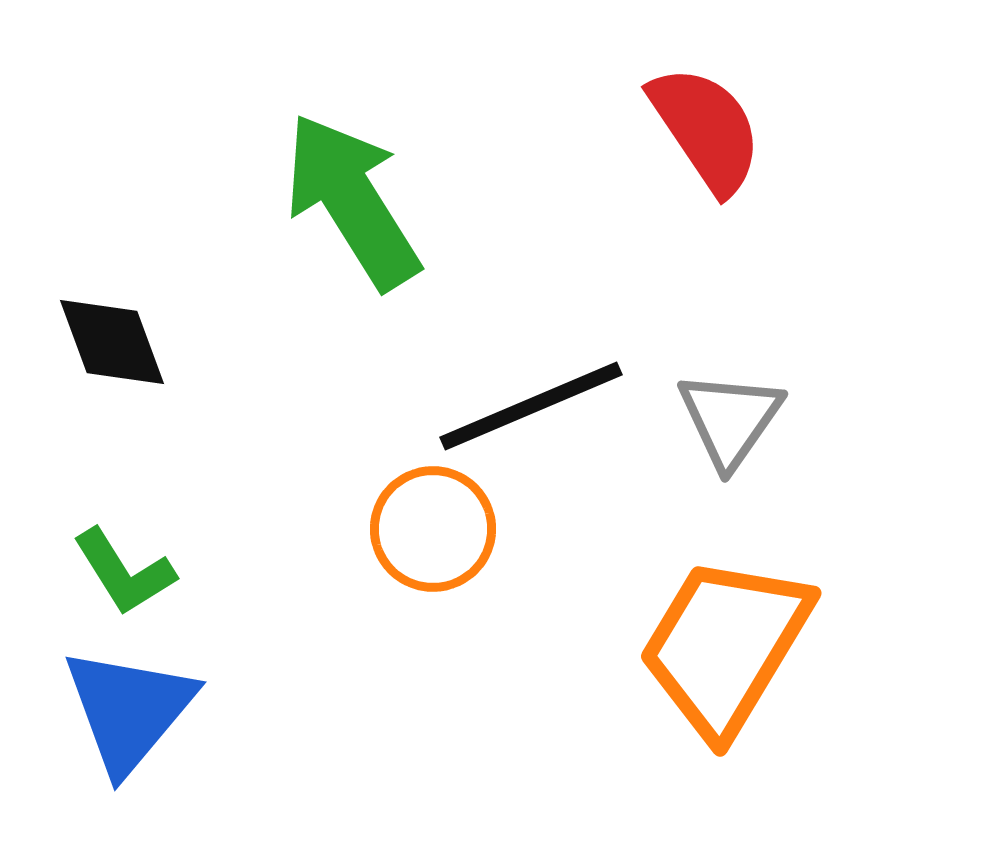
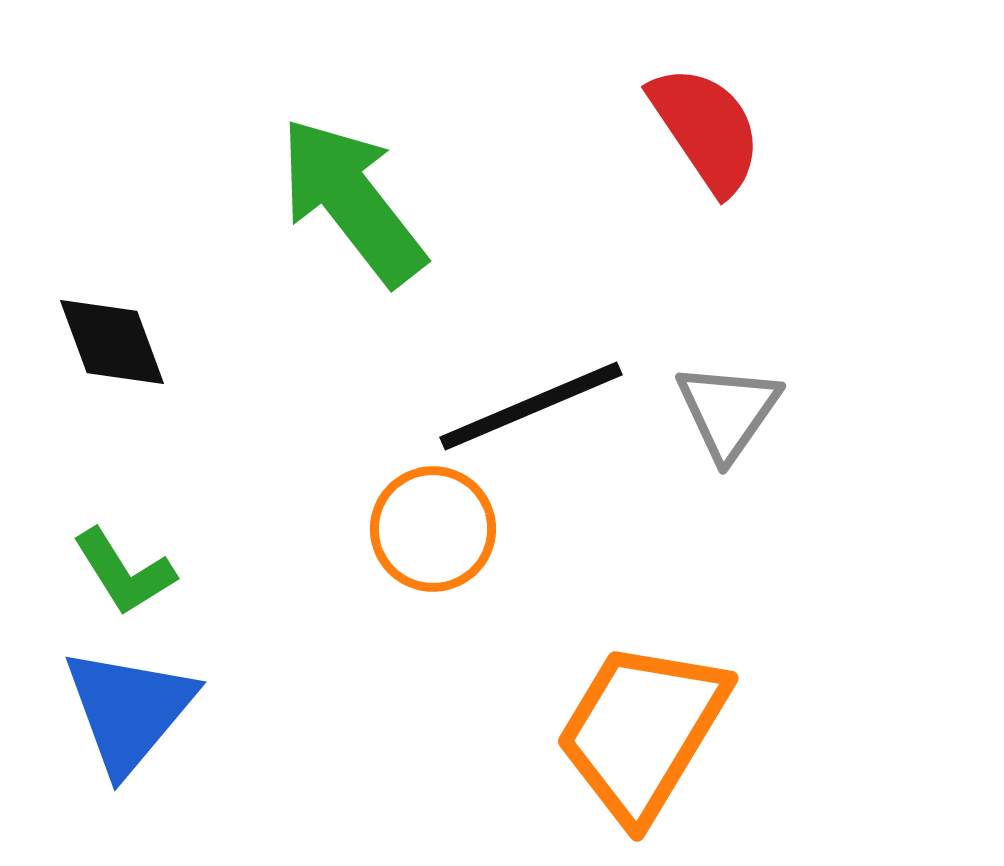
green arrow: rotated 6 degrees counterclockwise
gray triangle: moved 2 px left, 8 px up
orange trapezoid: moved 83 px left, 85 px down
